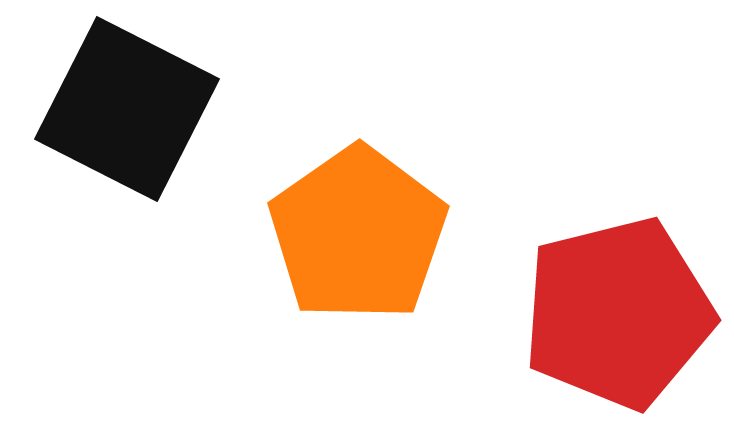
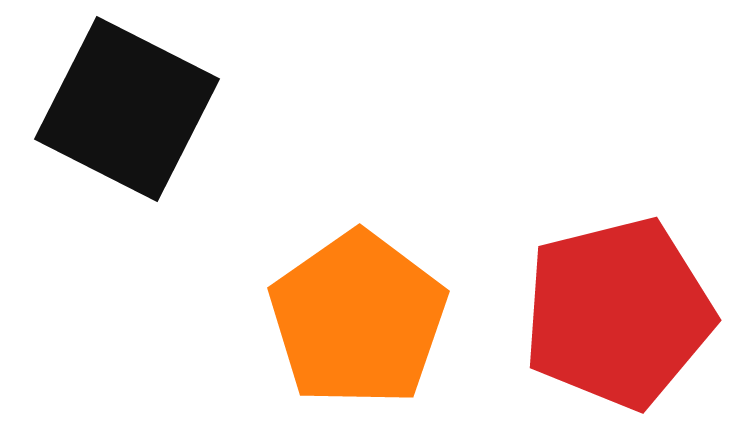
orange pentagon: moved 85 px down
